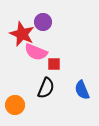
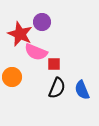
purple circle: moved 1 px left
red star: moved 2 px left
black semicircle: moved 11 px right
orange circle: moved 3 px left, 28 px up
